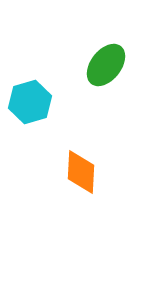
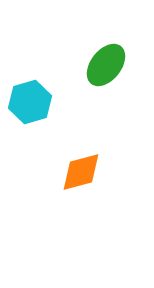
orange diamond: rotated 72 degrees clockwise
